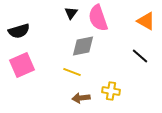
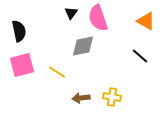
black semicircle: rotated 85 degrees counterclockwise
pink square: rotated 10 degrees clockwise
yellow line: moved 15 px left; rotated 12 degrees clockwise
yellow cross: moved 1 px right, 6 px down
